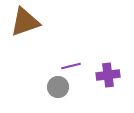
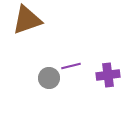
brown triangle: moved 2 px right, 2 px up
gray circle: moved 9 px left, 9 px up
